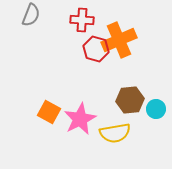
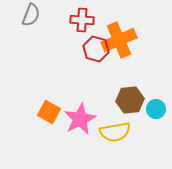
yellow semicircle: moved 1 px up
